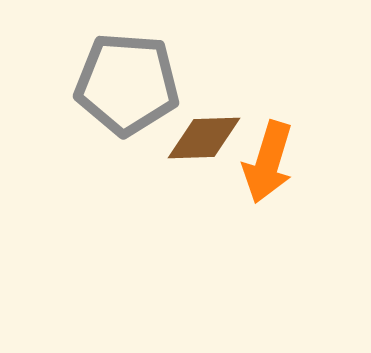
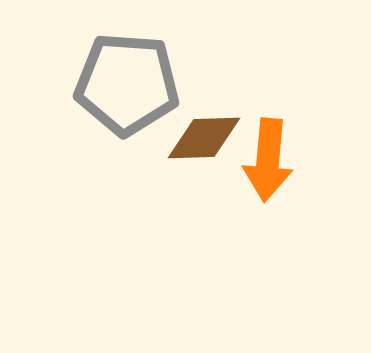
orange arrow: moved 2 px up; rotated 12 degrees counterclockwise
